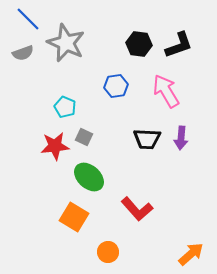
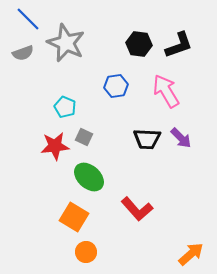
purple arrow: rotated 50 degrees counterclockwise
orange circle: moved 22 px left
